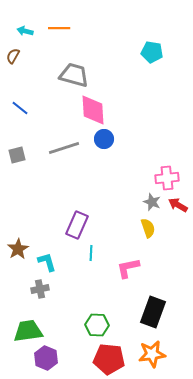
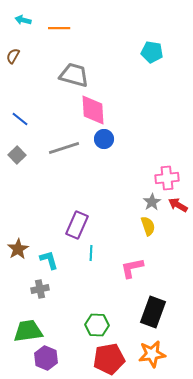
cyan arrow: moved 2 px left, 11 px up
blue line: moved 11 px down
gray square: rotated 30 degrees counterclockwise
gray star: rotated 18 degrees clockwise
yellow semicircle: moved 2 px up
cyan L-shape: moved 2 px right, 2 px up
pink L-shape: moved 4 px right
red pentagon: rotated 16 degrees counterclockwise
